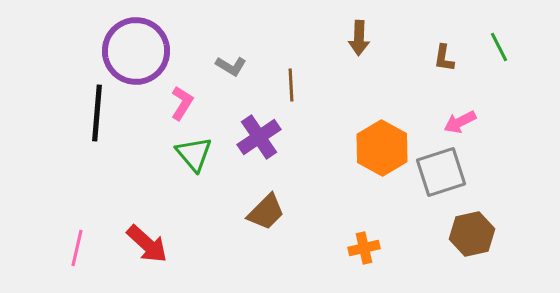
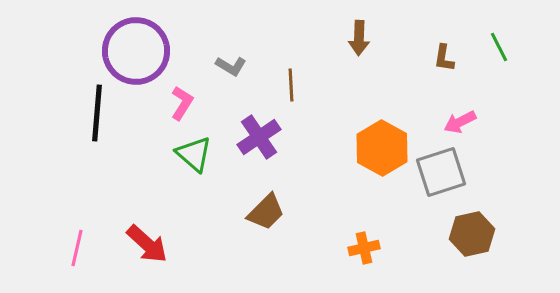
green triangle: rotated 9 degrees counterclockwise
